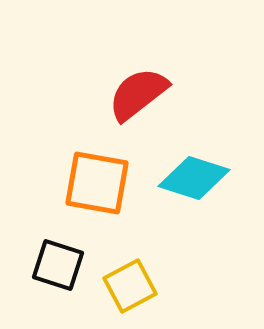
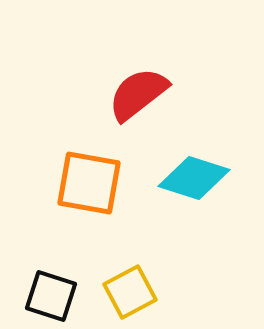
orange square: moved 8 px left
black square: moved 7 px left, 31 px down
yellow square: moved 6 px down
